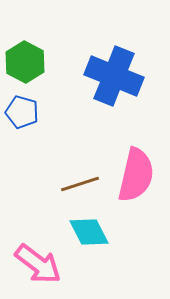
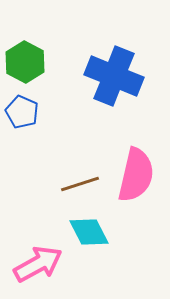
blue pentagon: rotated 8 degrees clockwise
pink arrow: rotated 66 degrees counterclockwise
